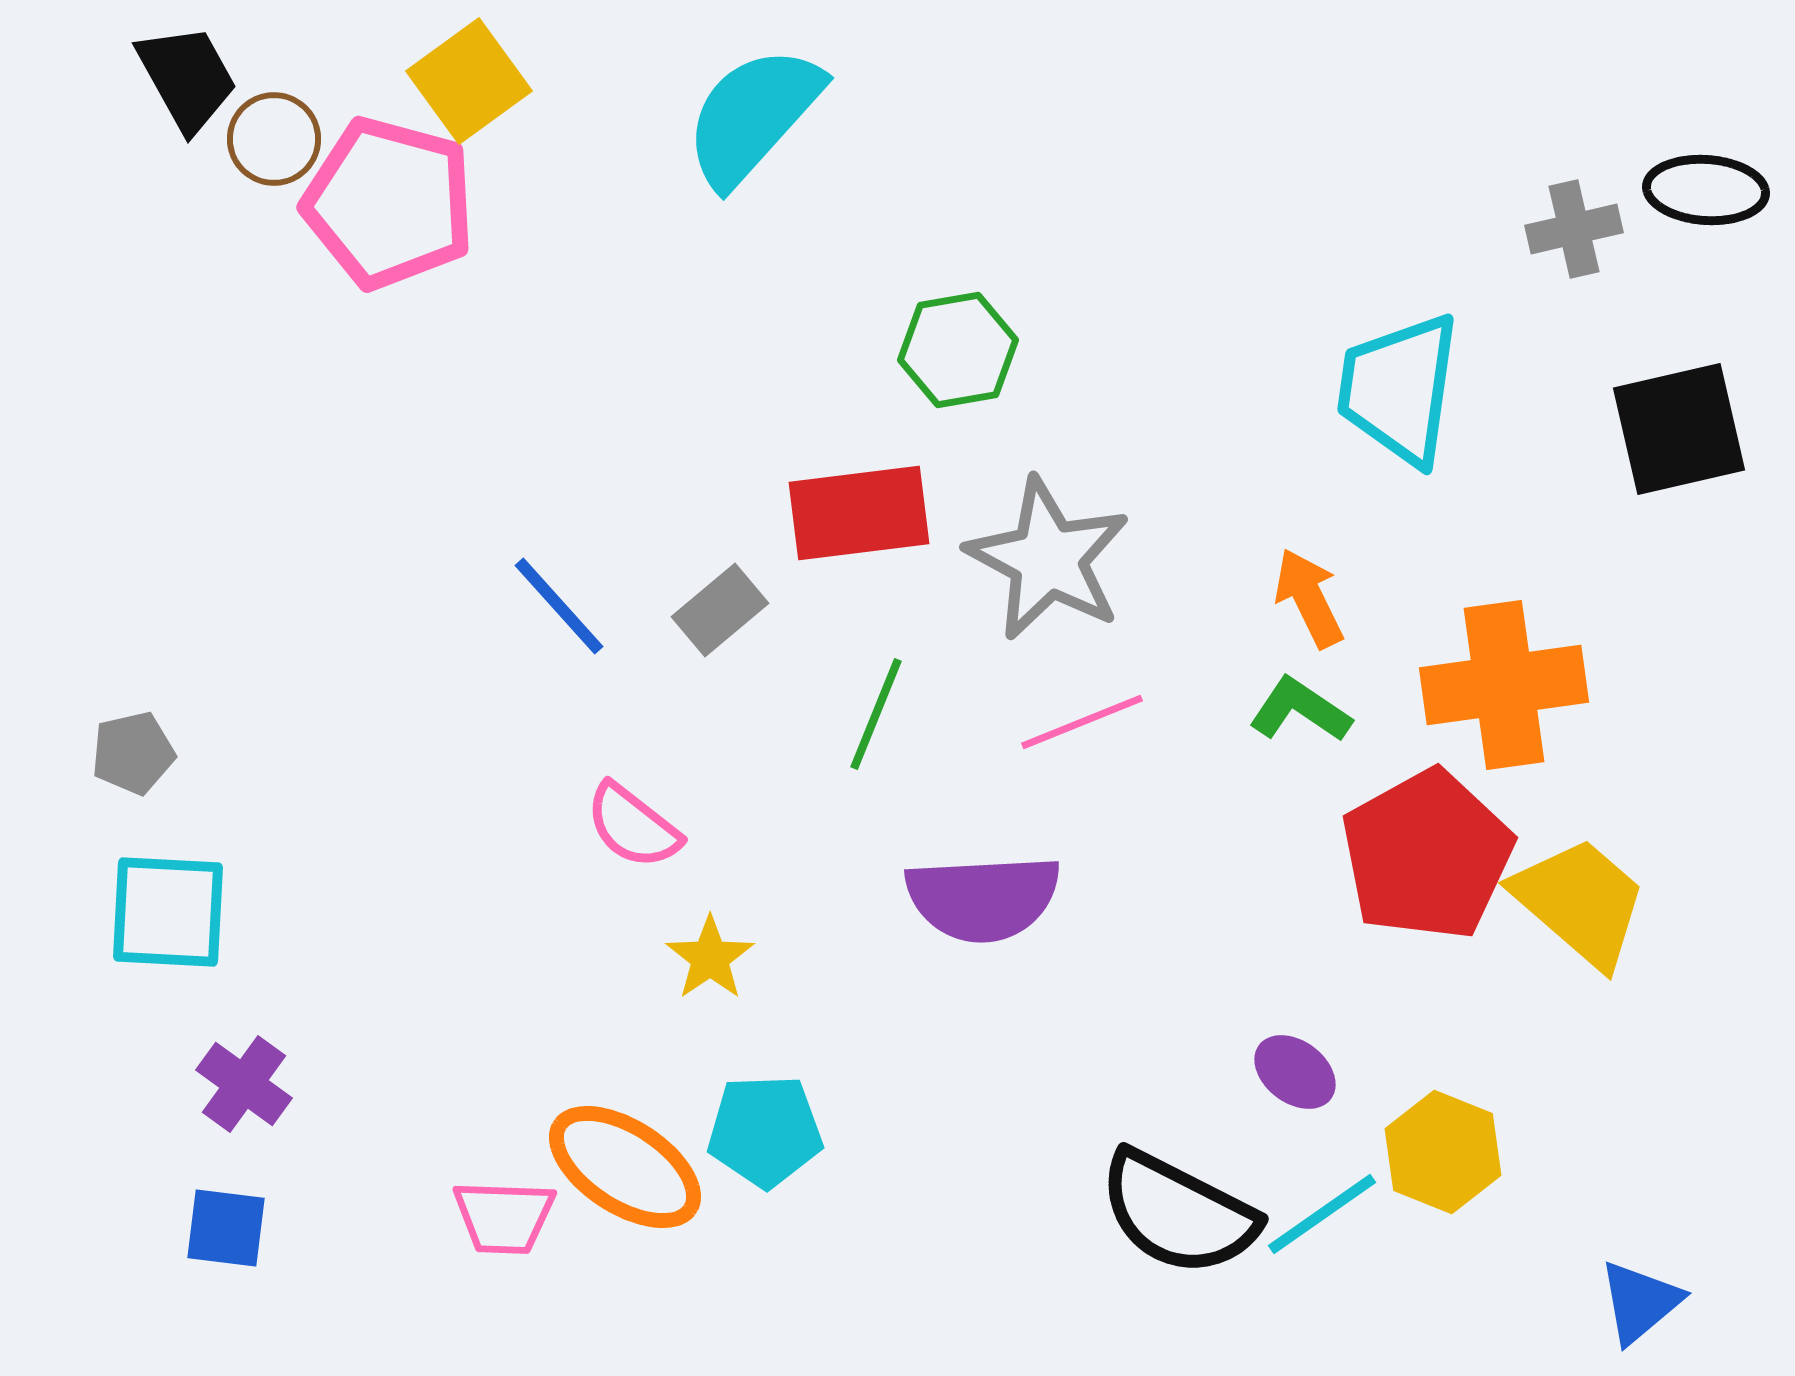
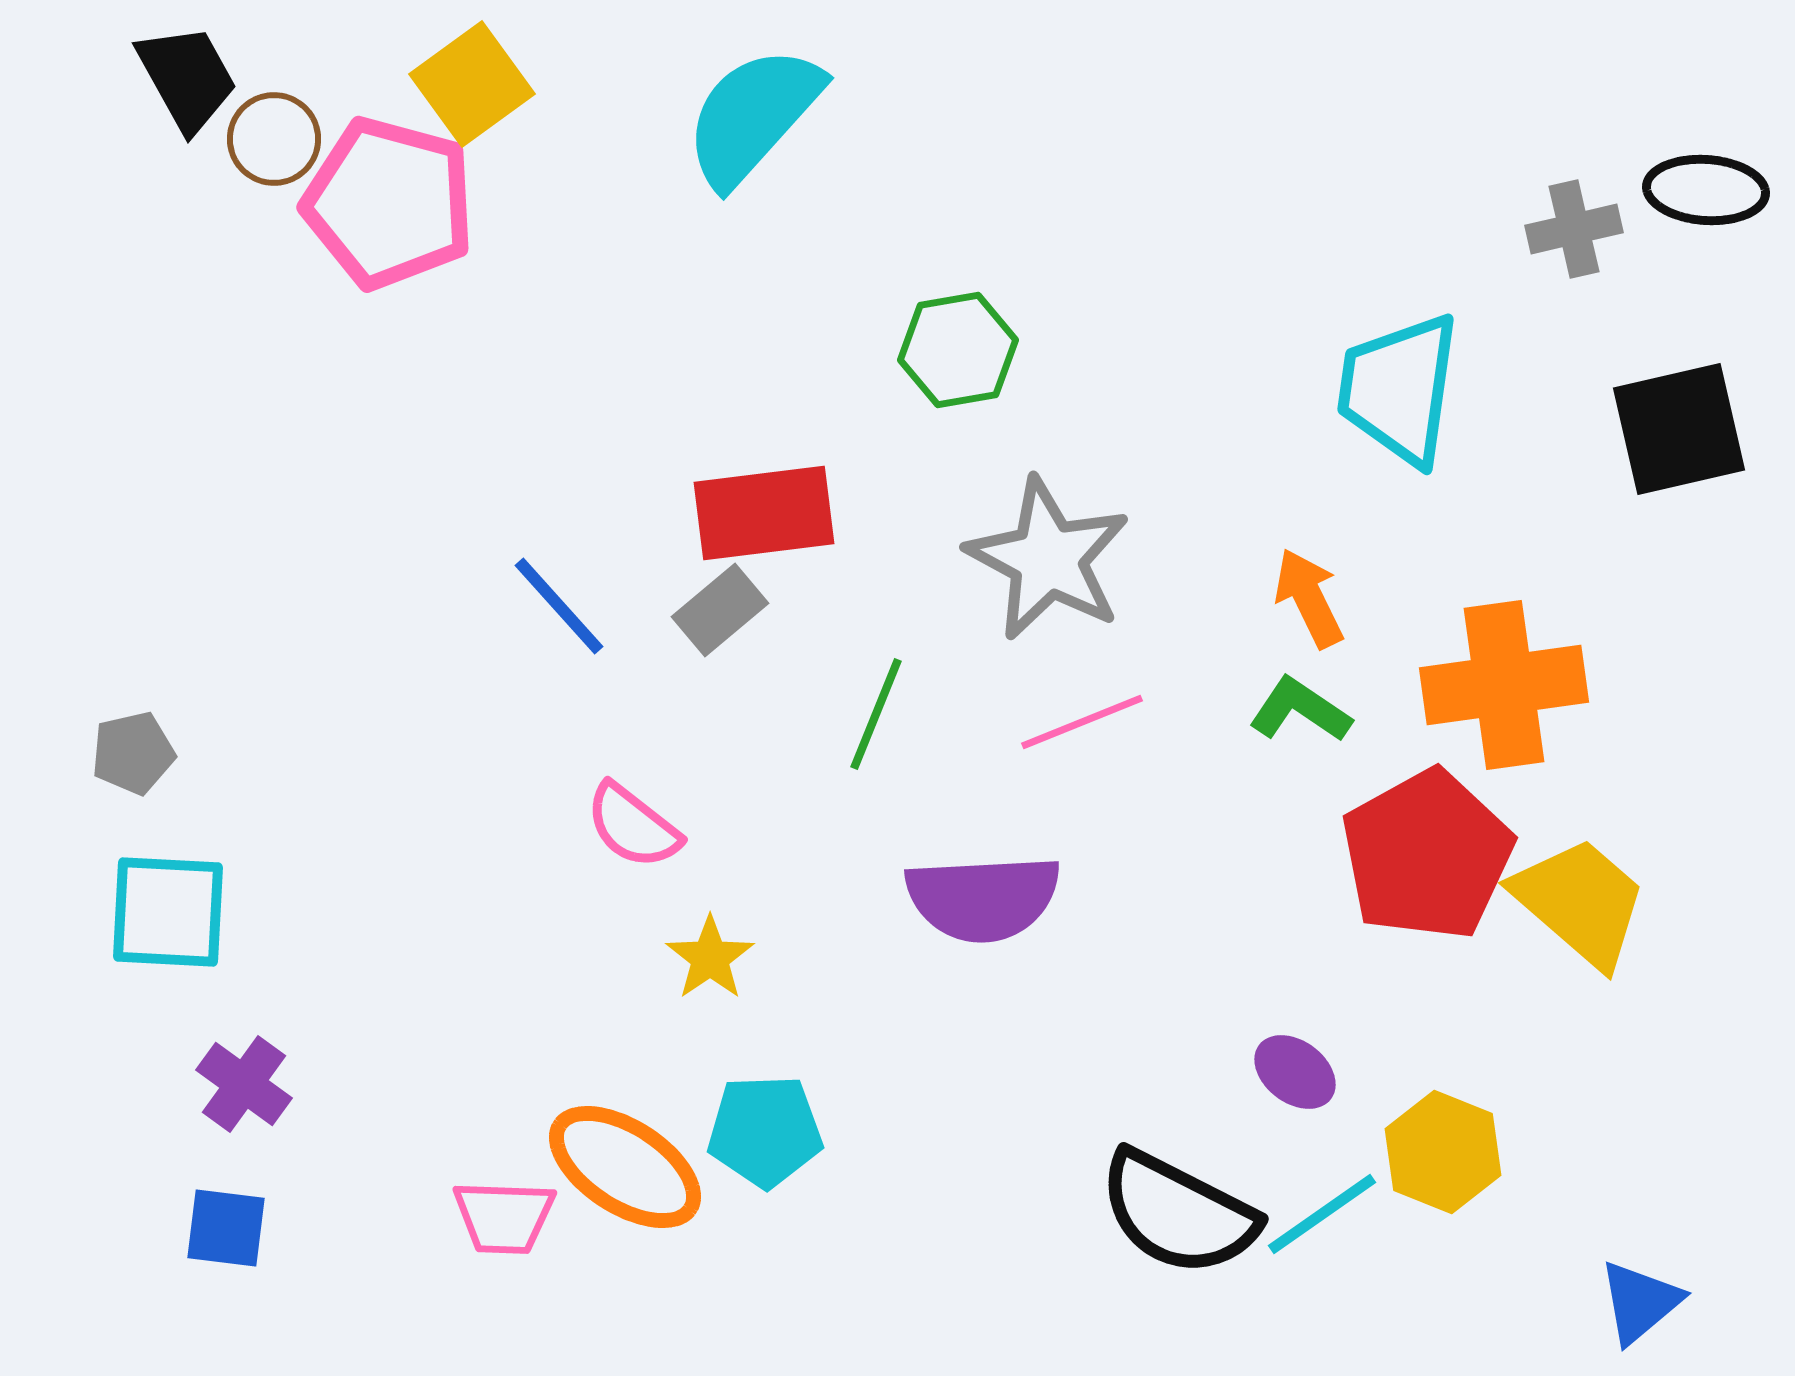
yellow square: moved 3 px right, 3 px down
red rectangle: moved 95 px left
